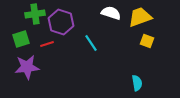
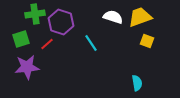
white semicircle: moved 2 px right, 4 px down
red line: rotated 24 degrees counterclockwise
